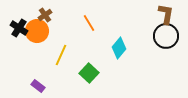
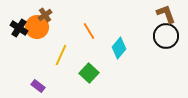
brown L-shape: rotated 30 degrees counterclockwise
orange line: moved 8 px down
orange circle: moved 4 px up
